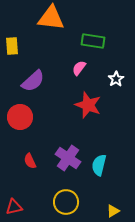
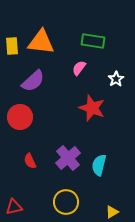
orange triangle: moved 10 px left, 24 px down
red star: moved 4 px right, 3 px down
purple cross: rotated 15 degrees clockwise
yellow triangle: moved 1 px left, 1 px down
